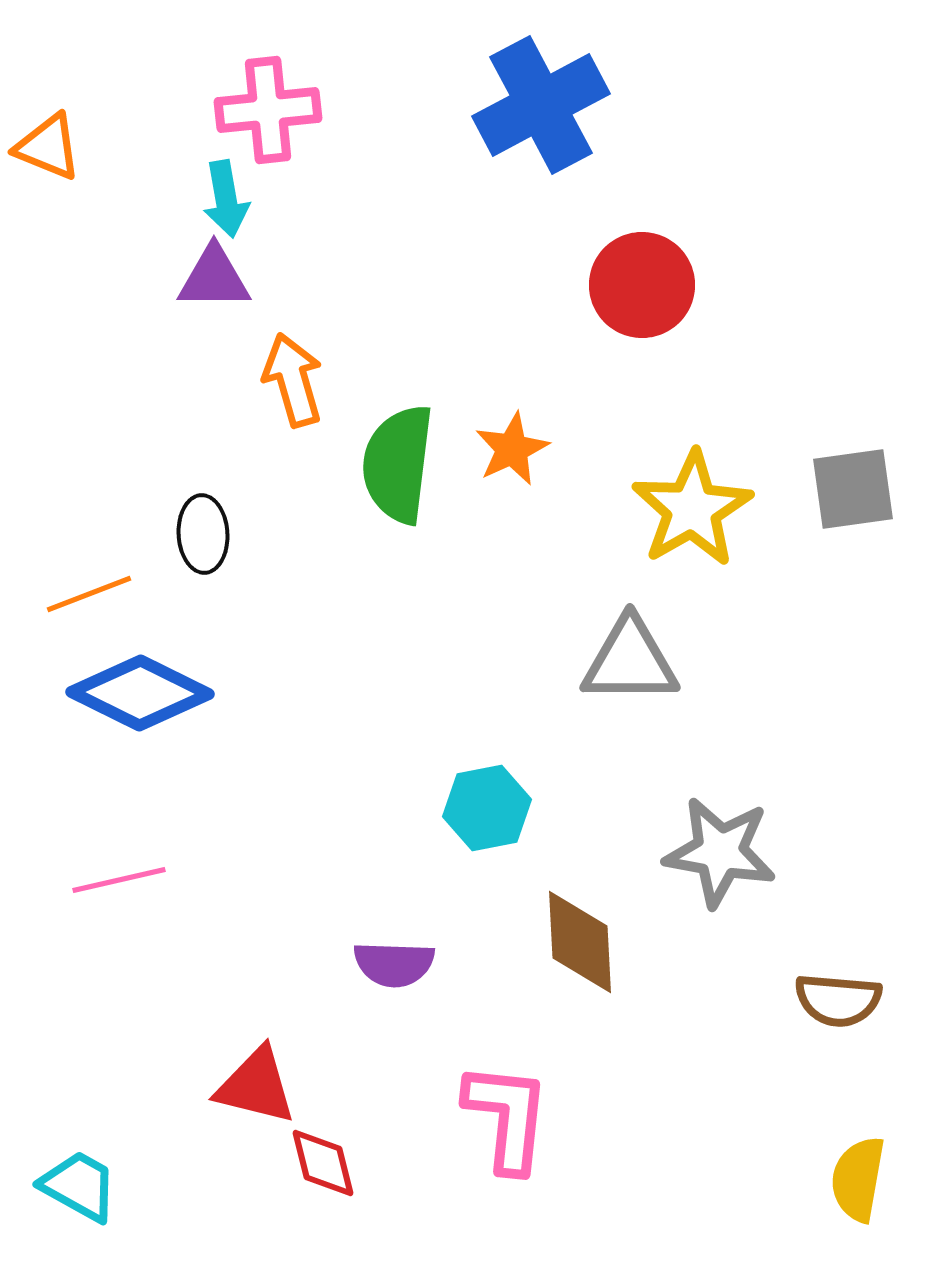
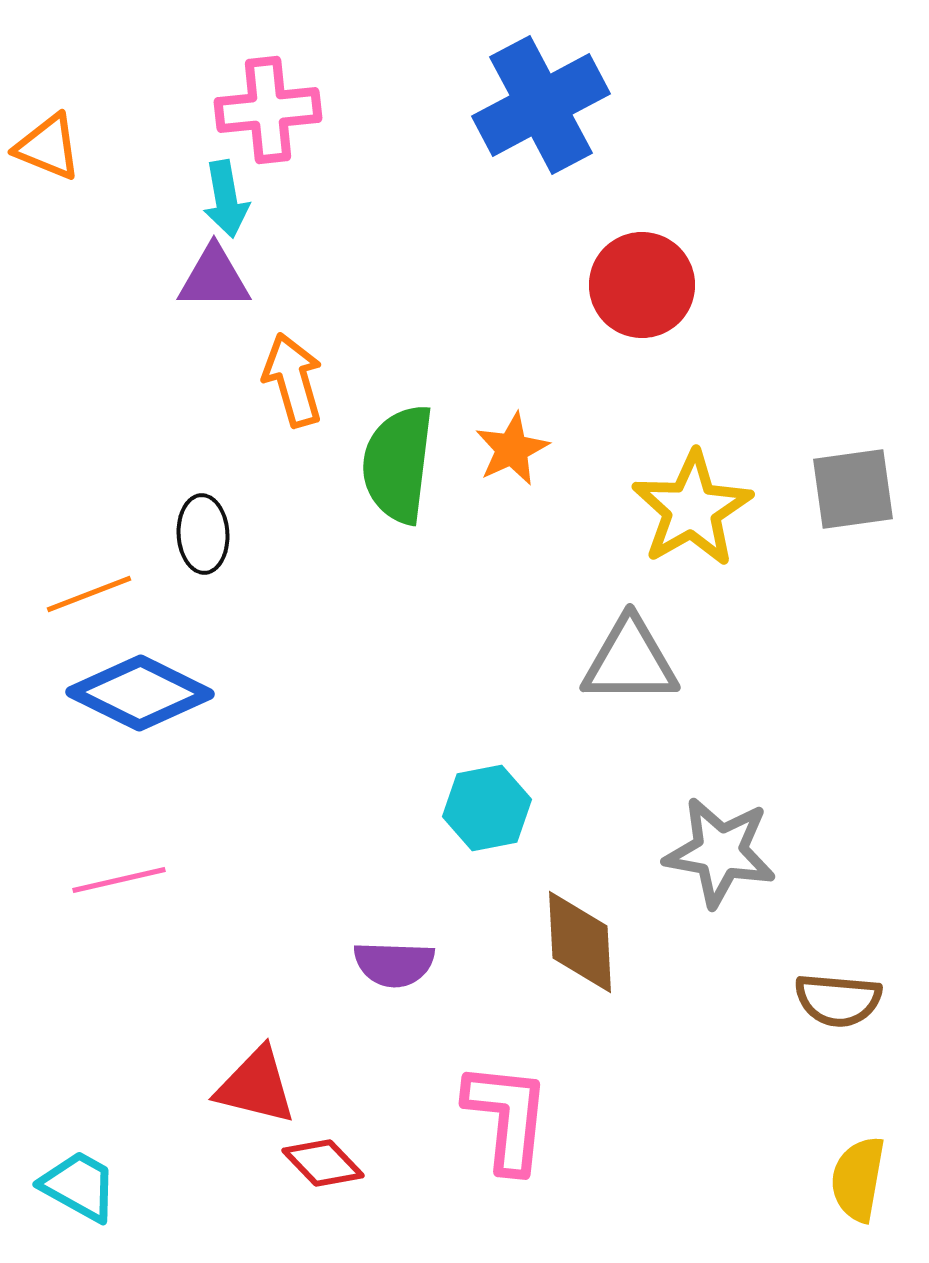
red diamond: rotated 30 degrees counterclockwise
